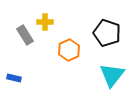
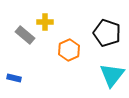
gray rectangle: rotated 18 degrees counterclockwise
